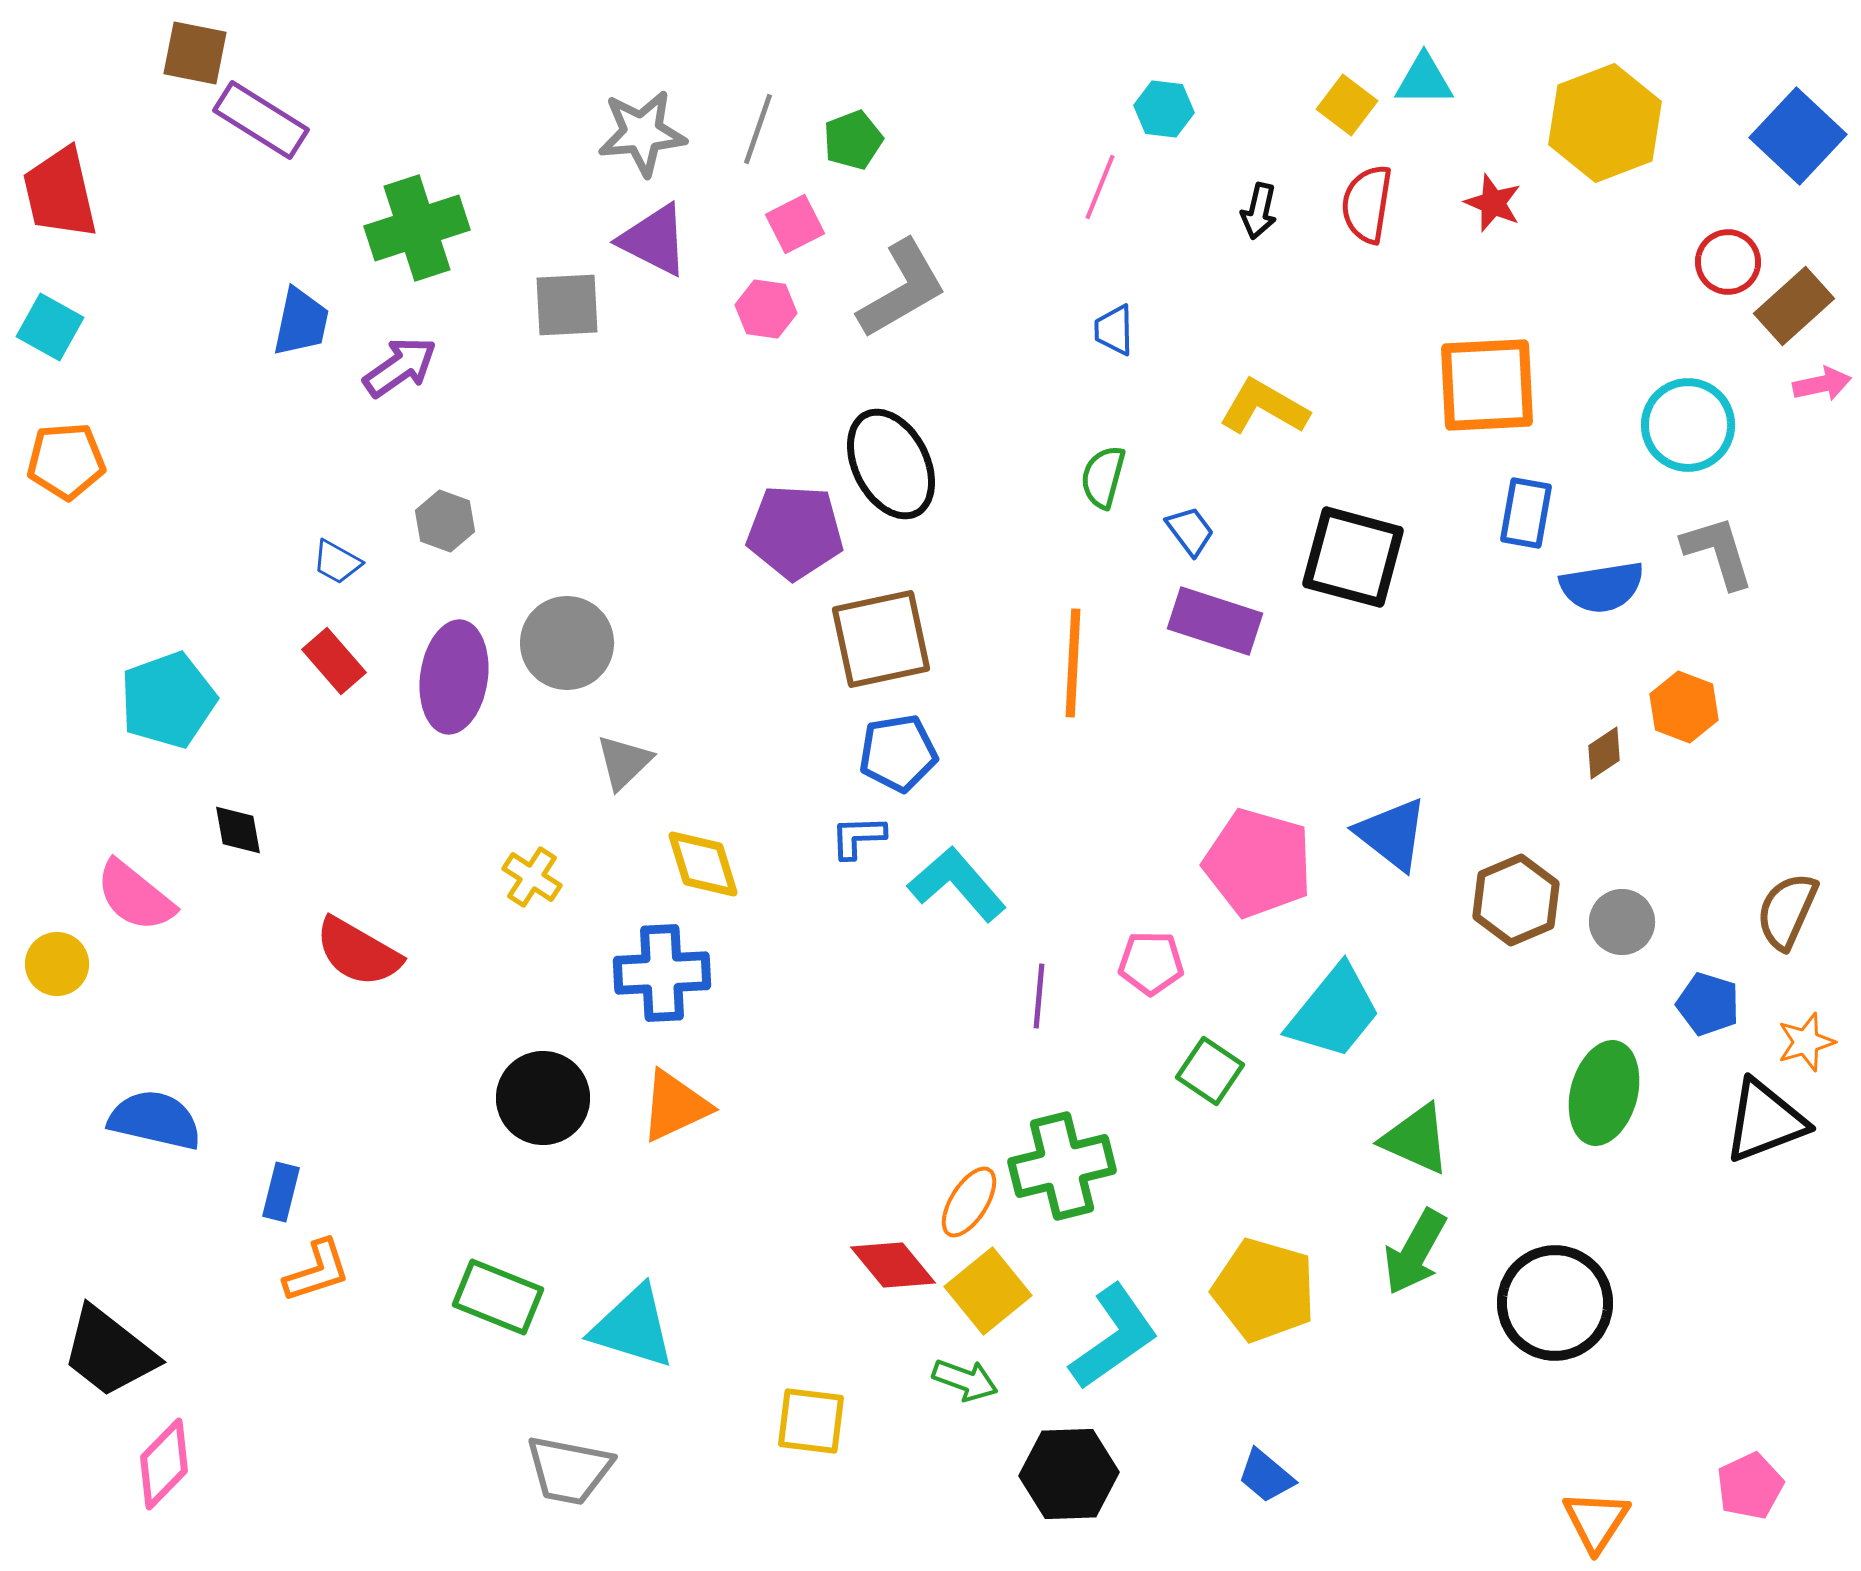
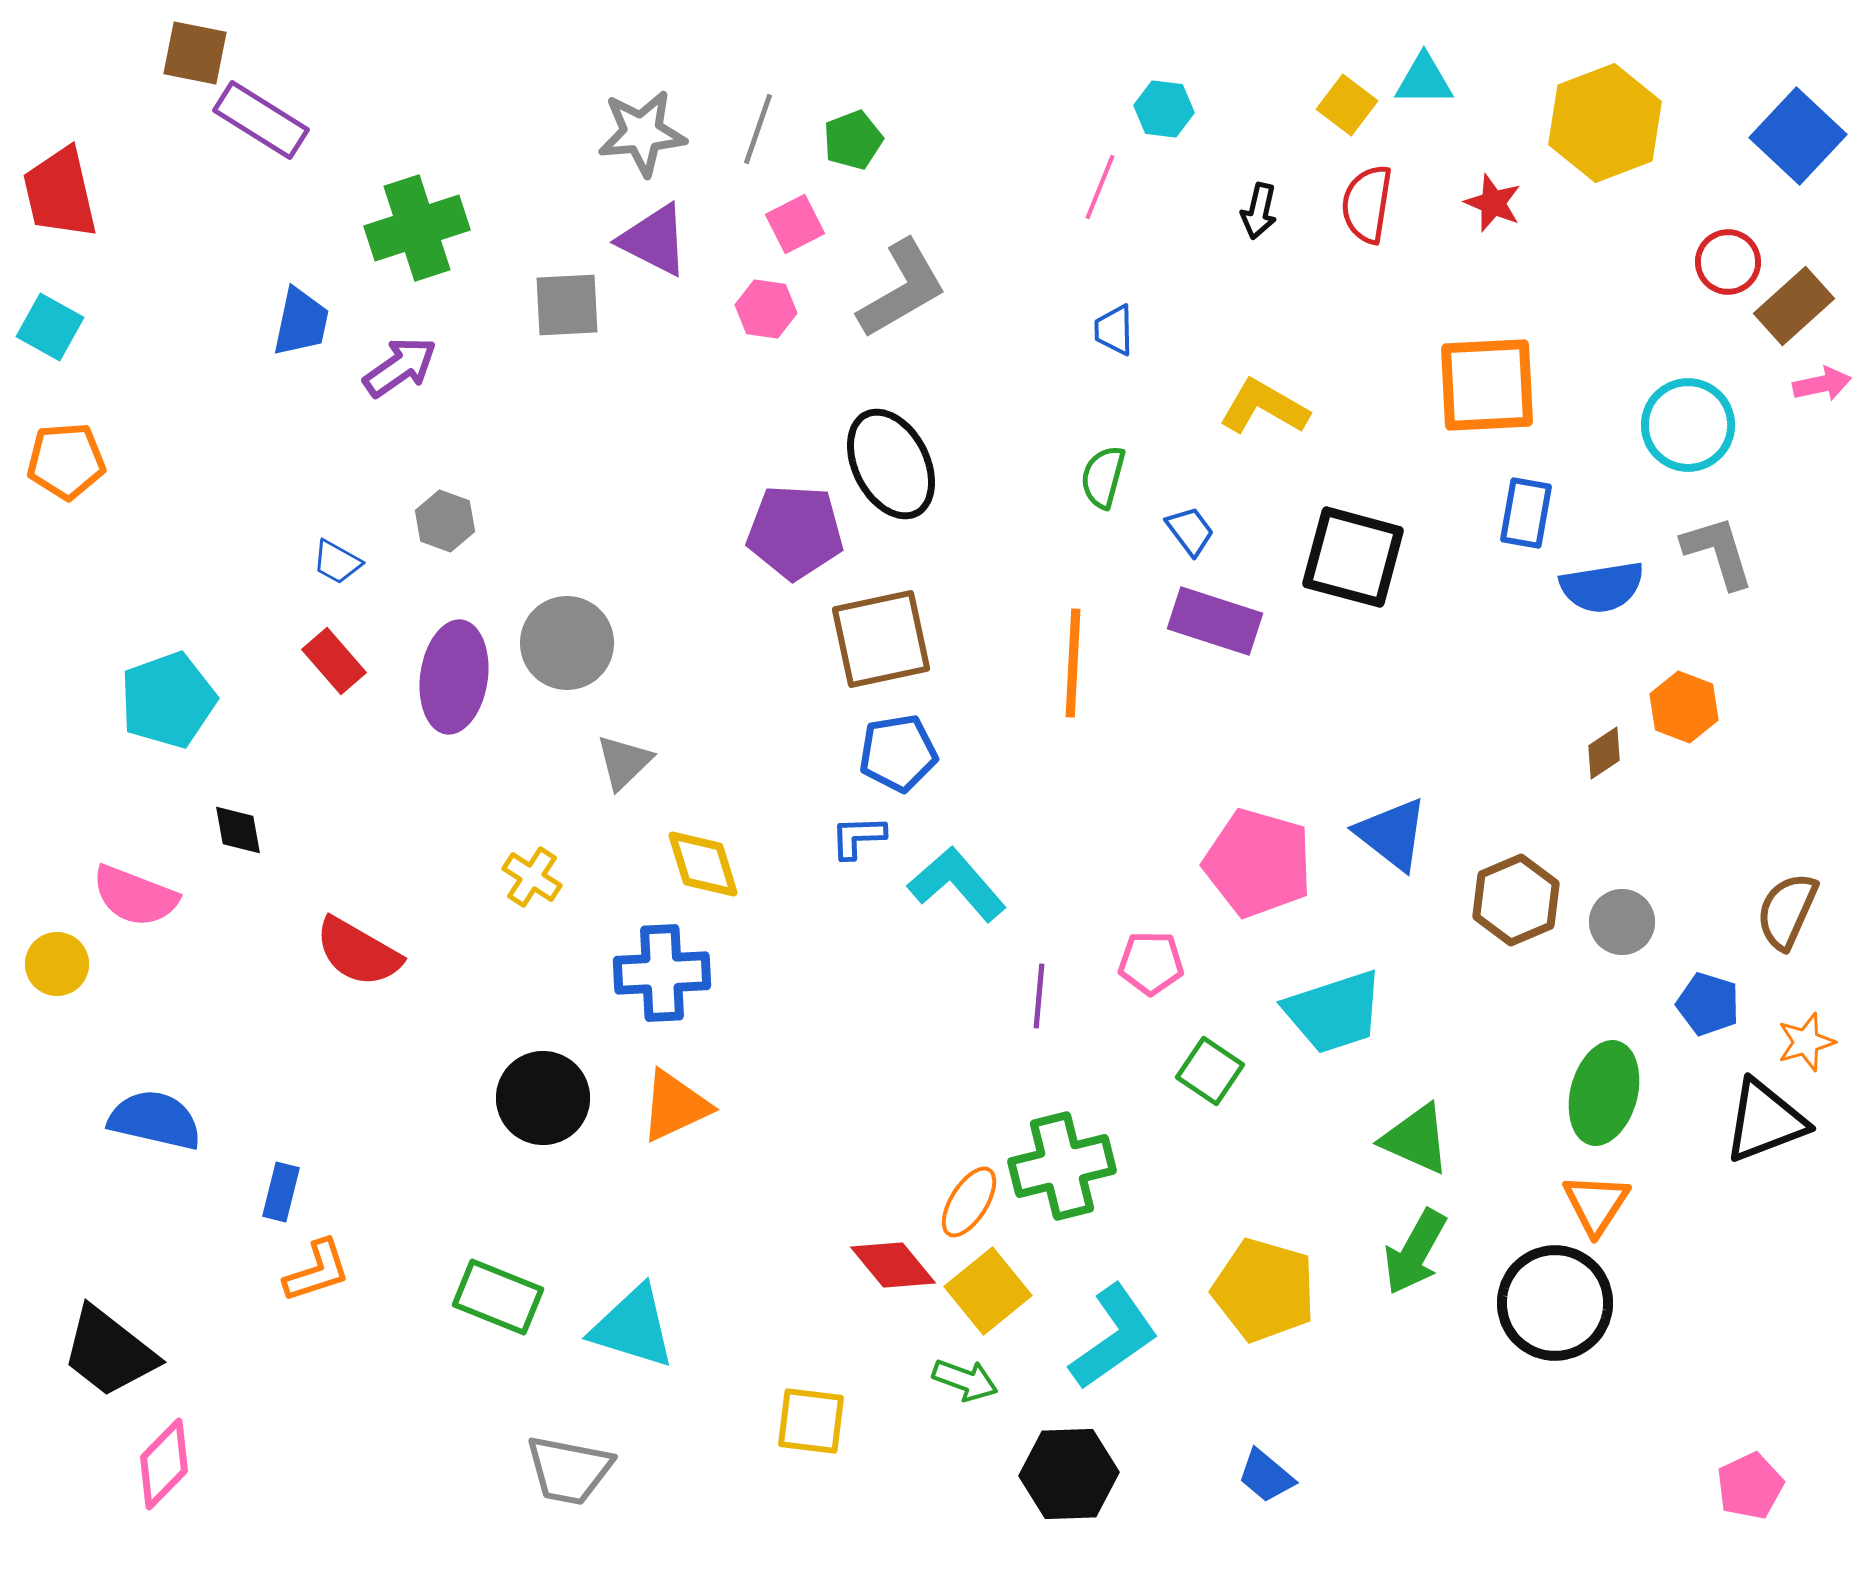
pink semicircle at (135, 896): rotated 18 degrees counterclockwise
cyan trapezoid at (1334, 1012): rotated 33 degrees clockwise
orange triangle at (1596, 1521): moved 317 px up
